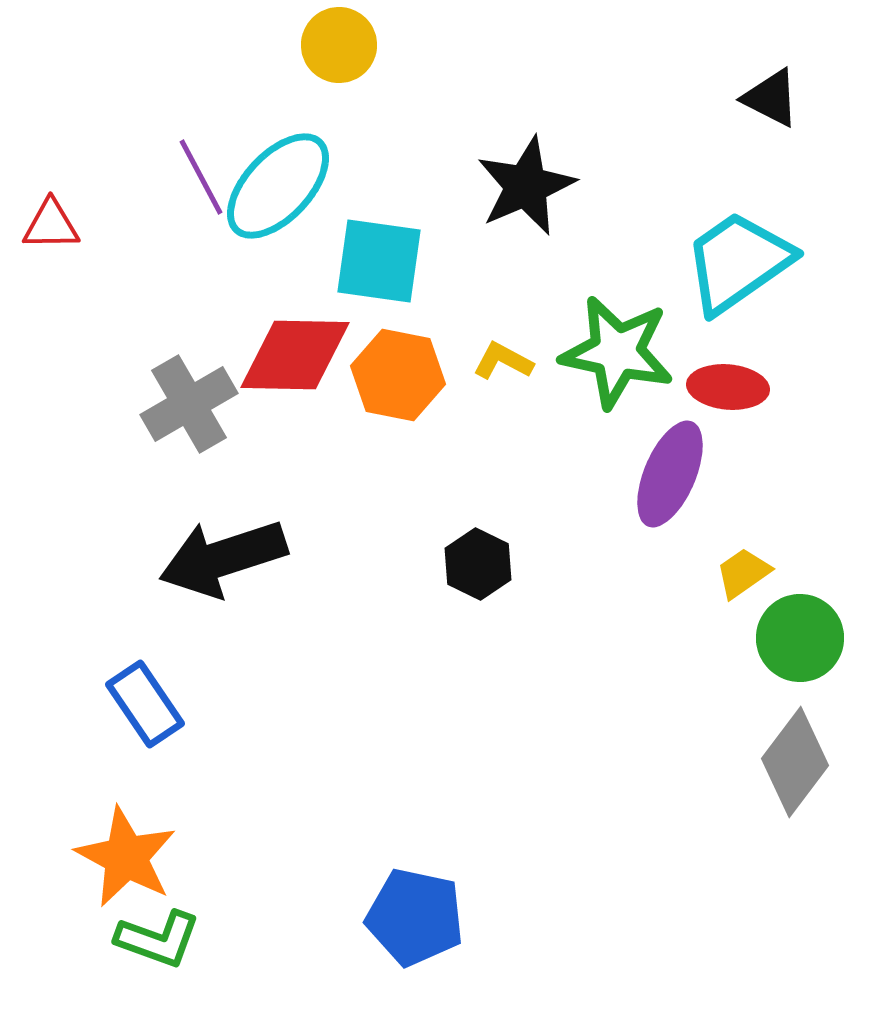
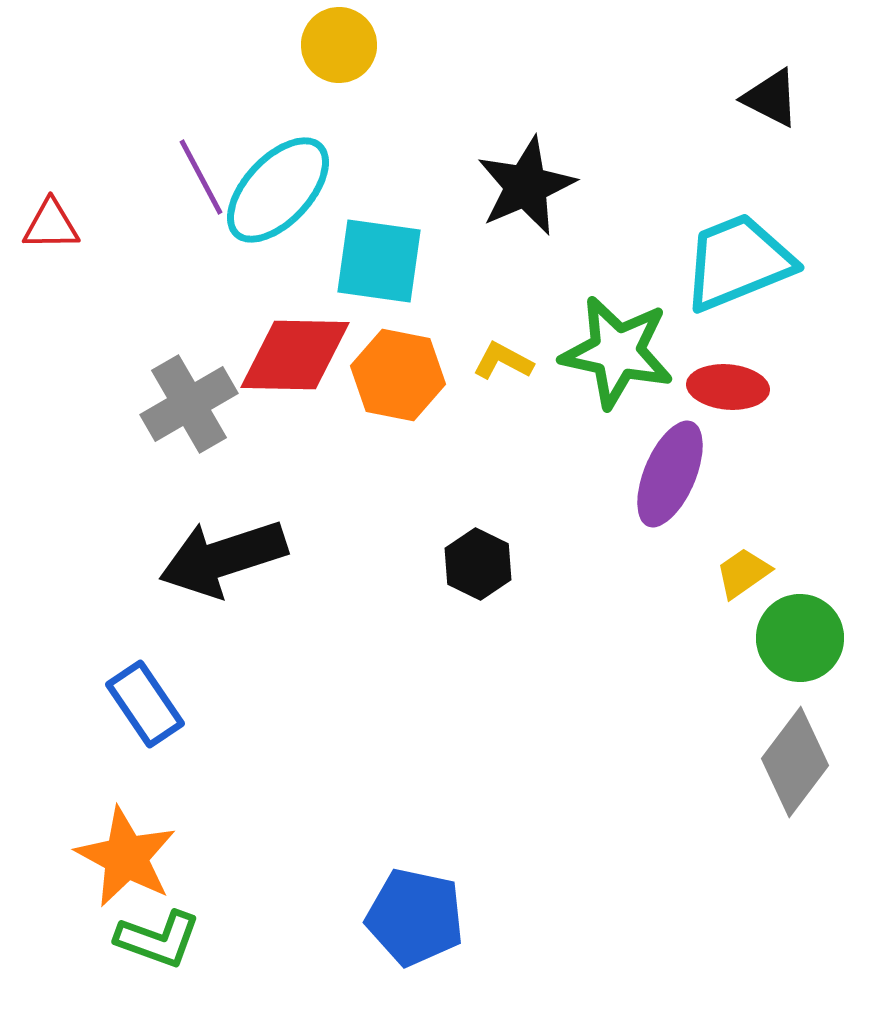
cyan ellipse: moved 4 px down
cyan trapezoid: rotated 13 degrees clockwise
